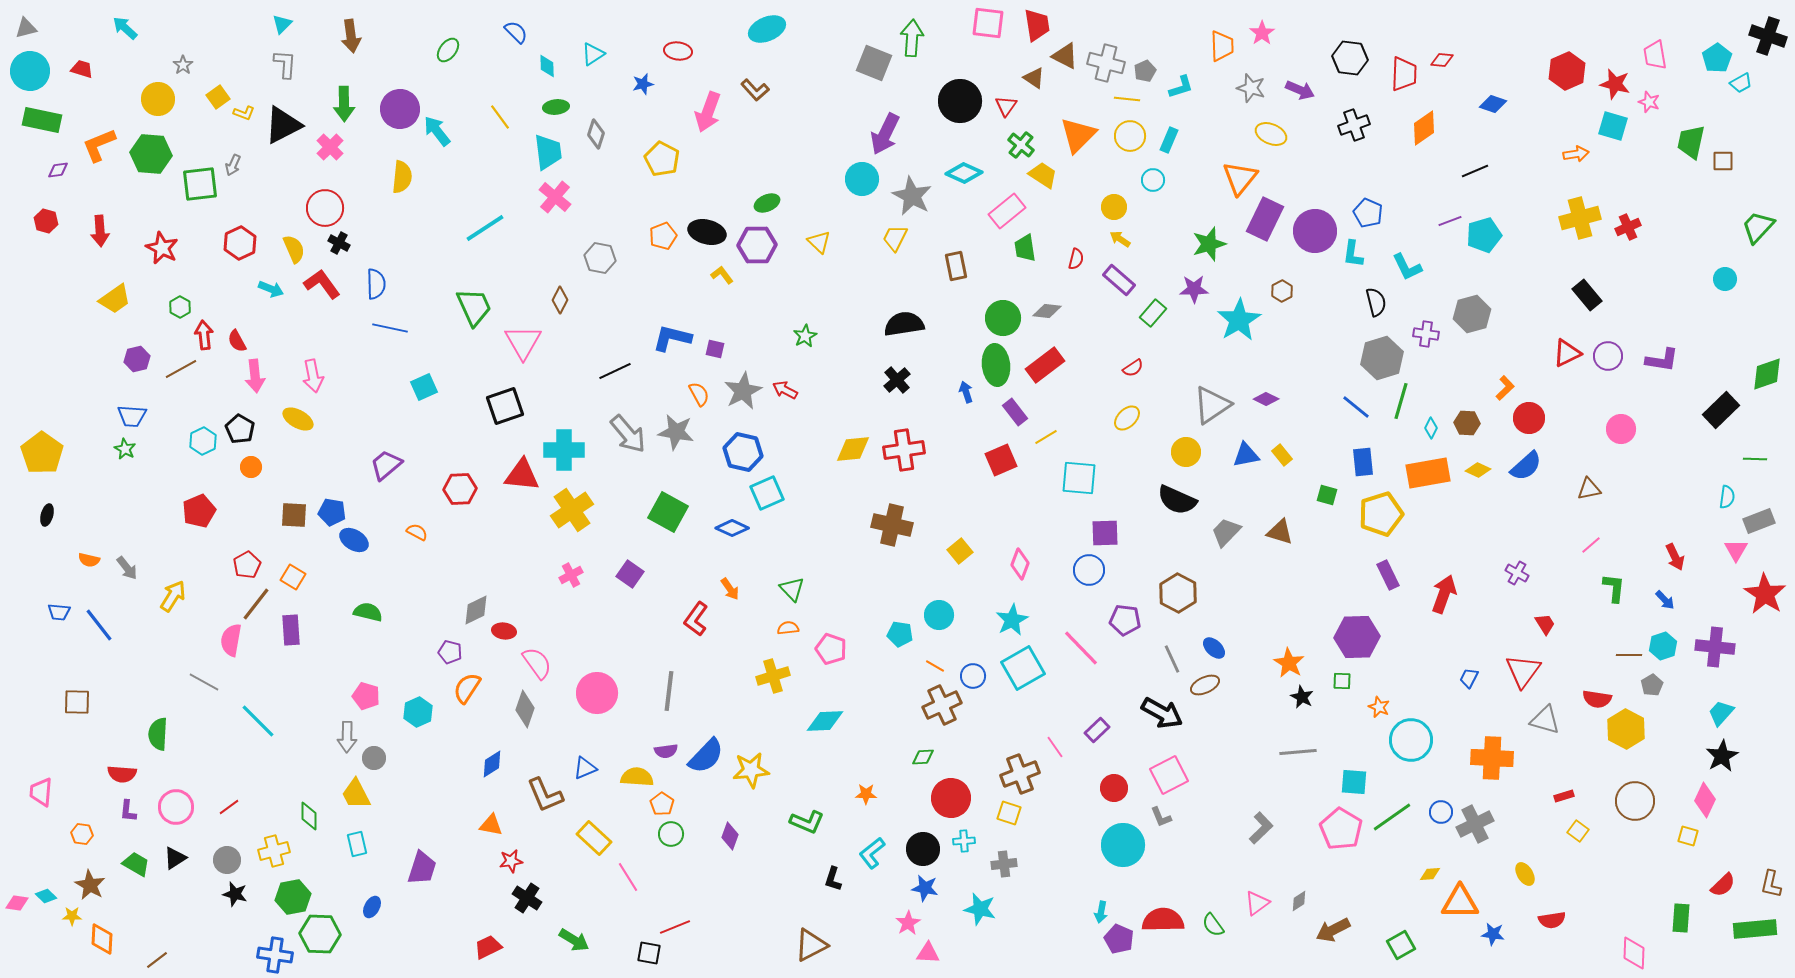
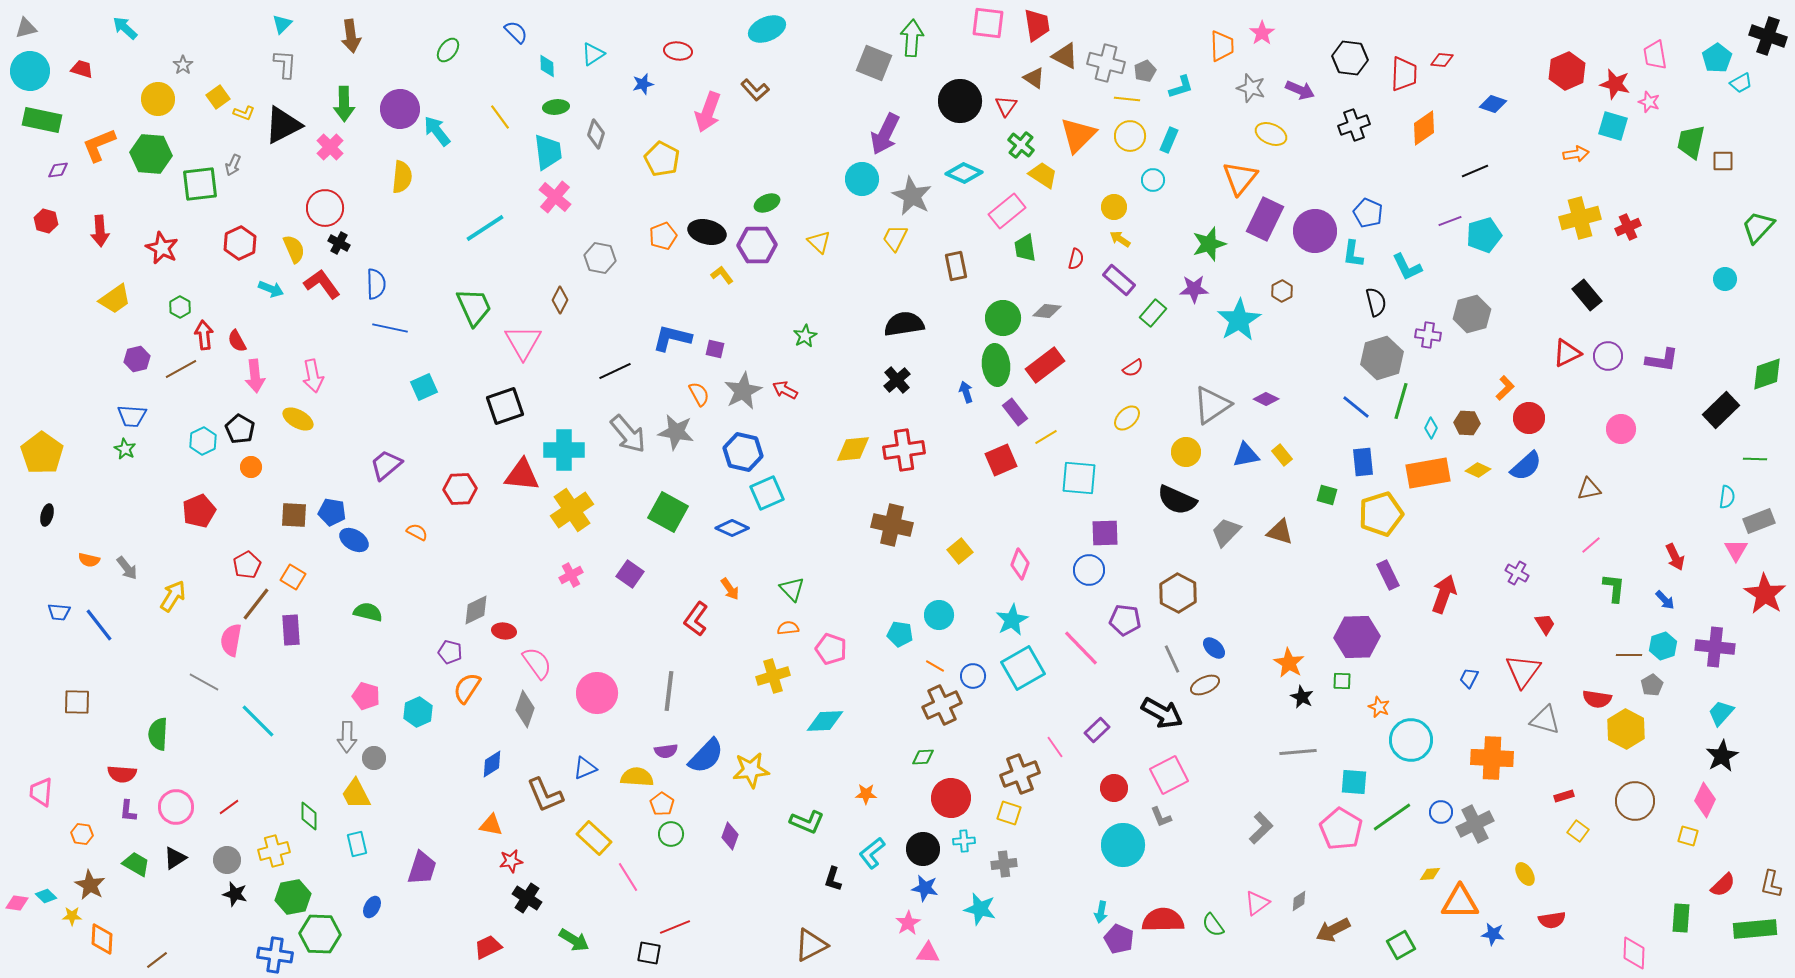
purple cross at (1426, 334): moved 2 px right, 1 px down
